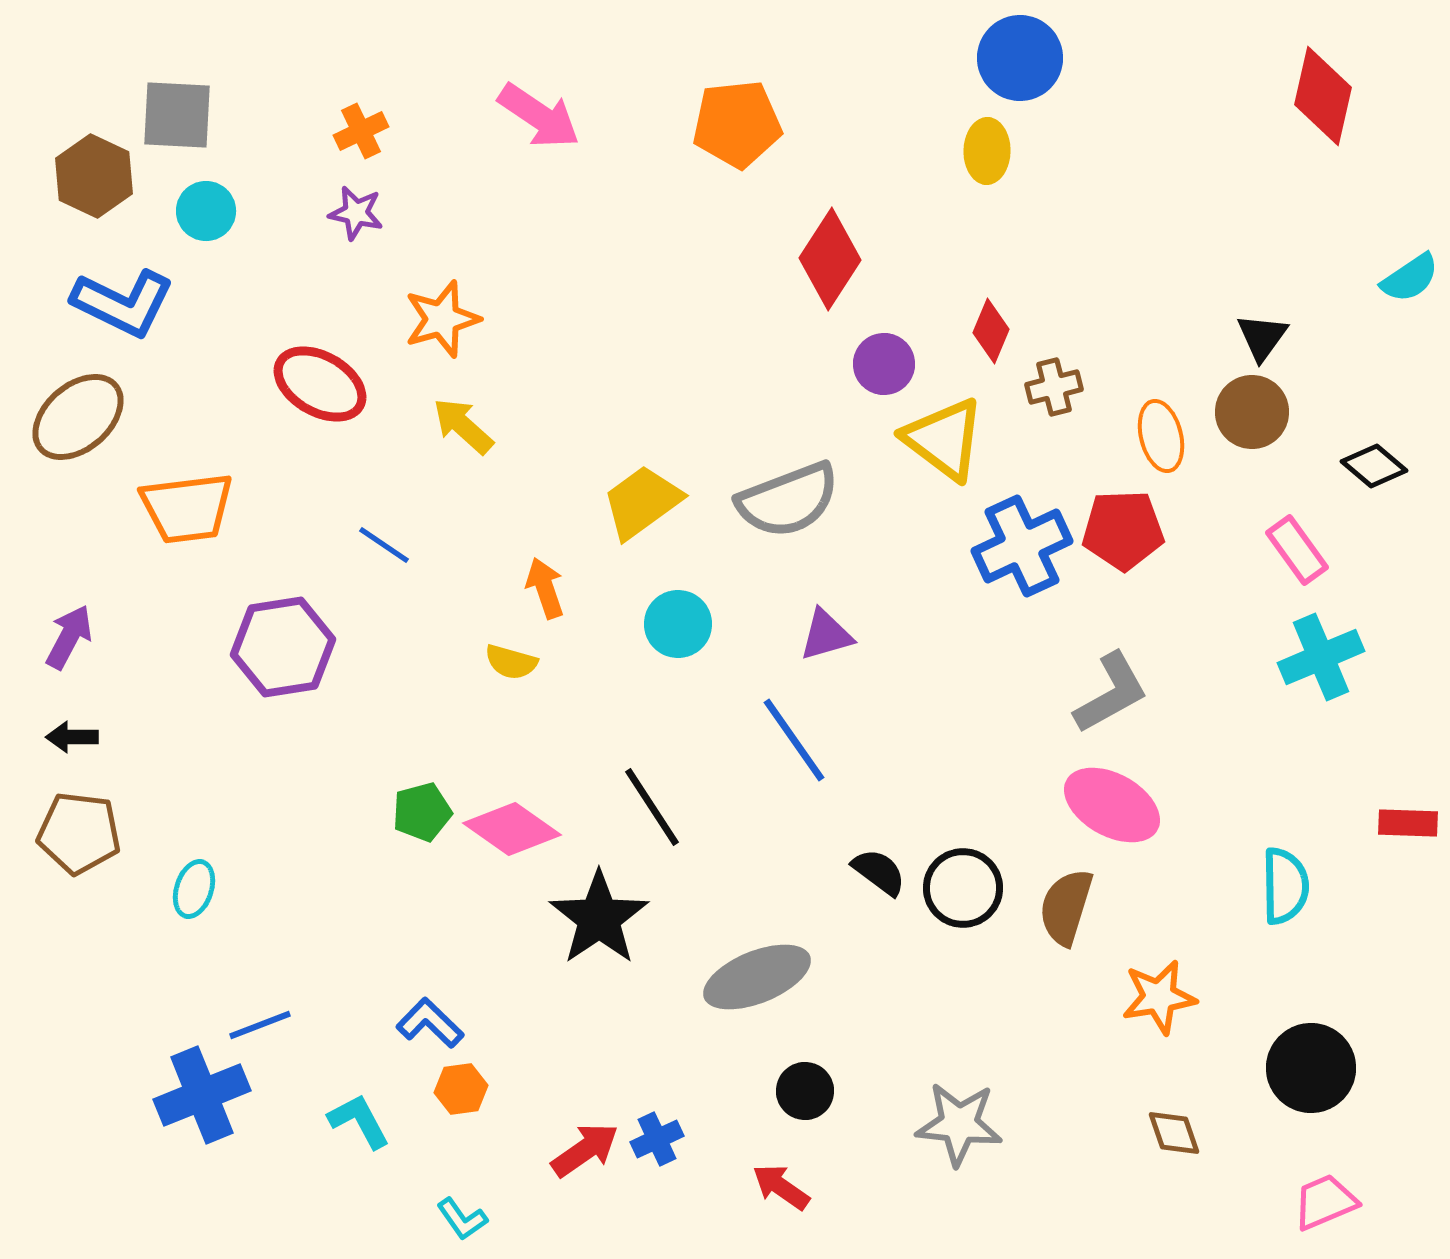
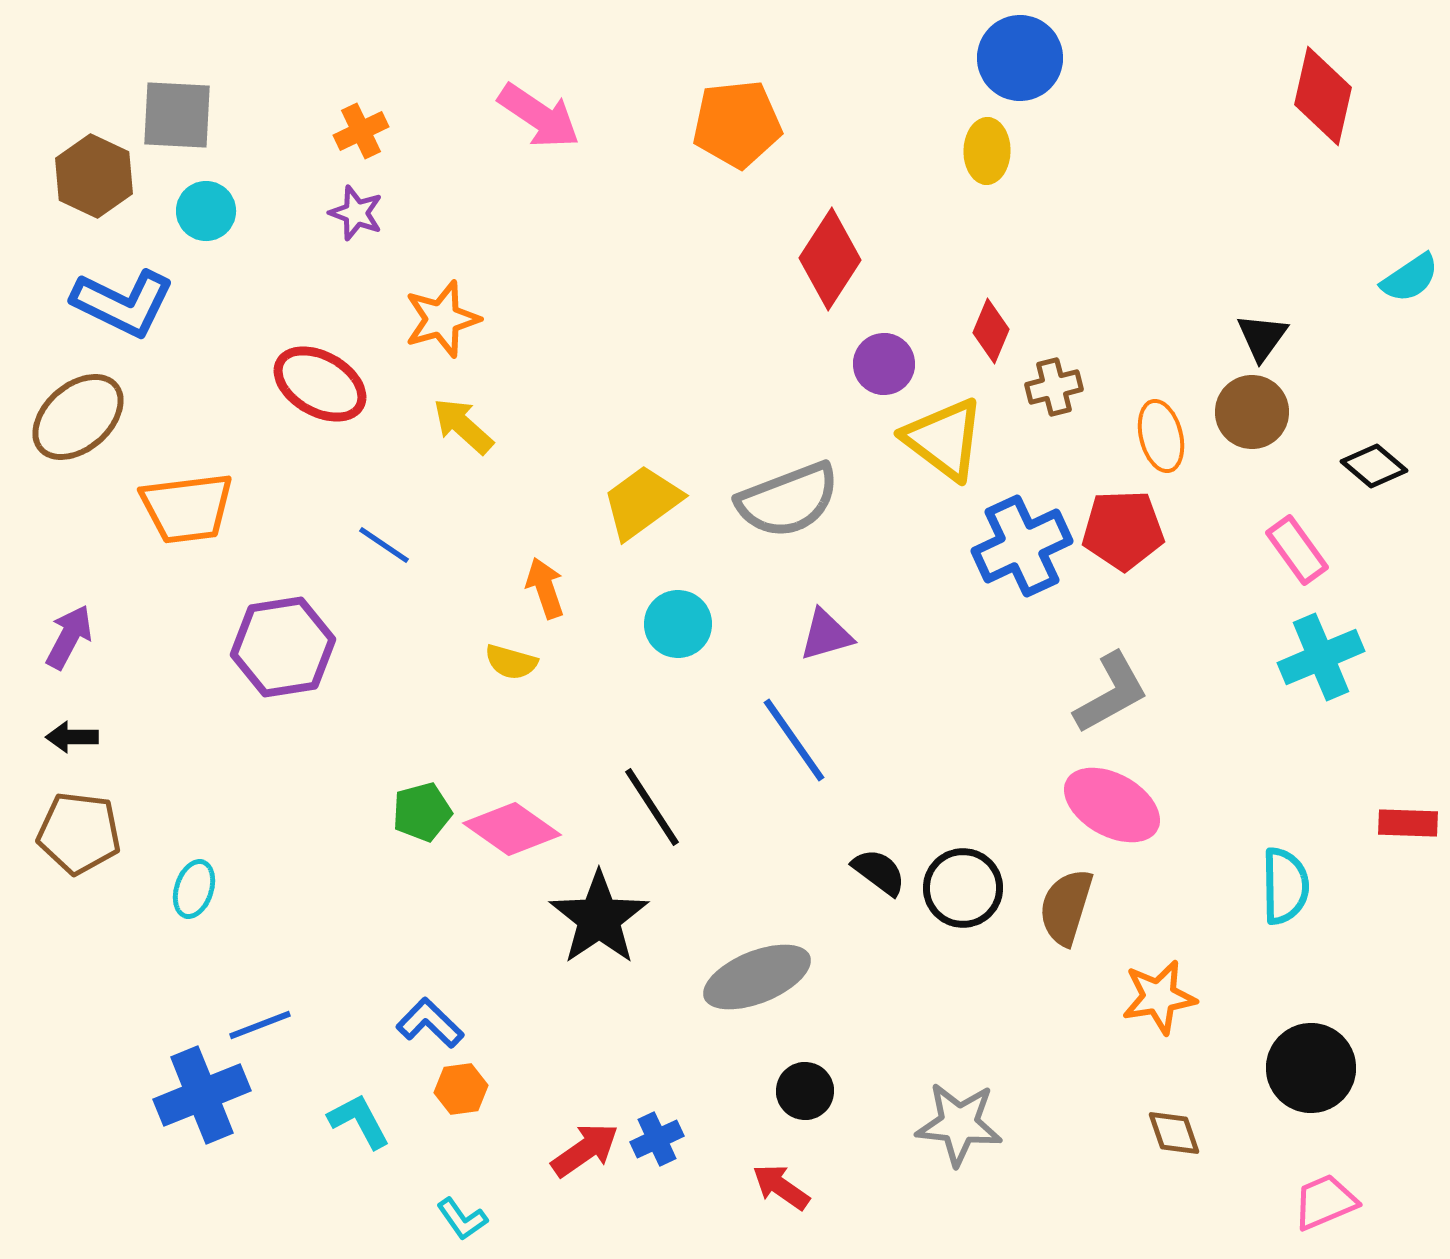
purple star at (356, 213): rotated 8 degrees clockwise
